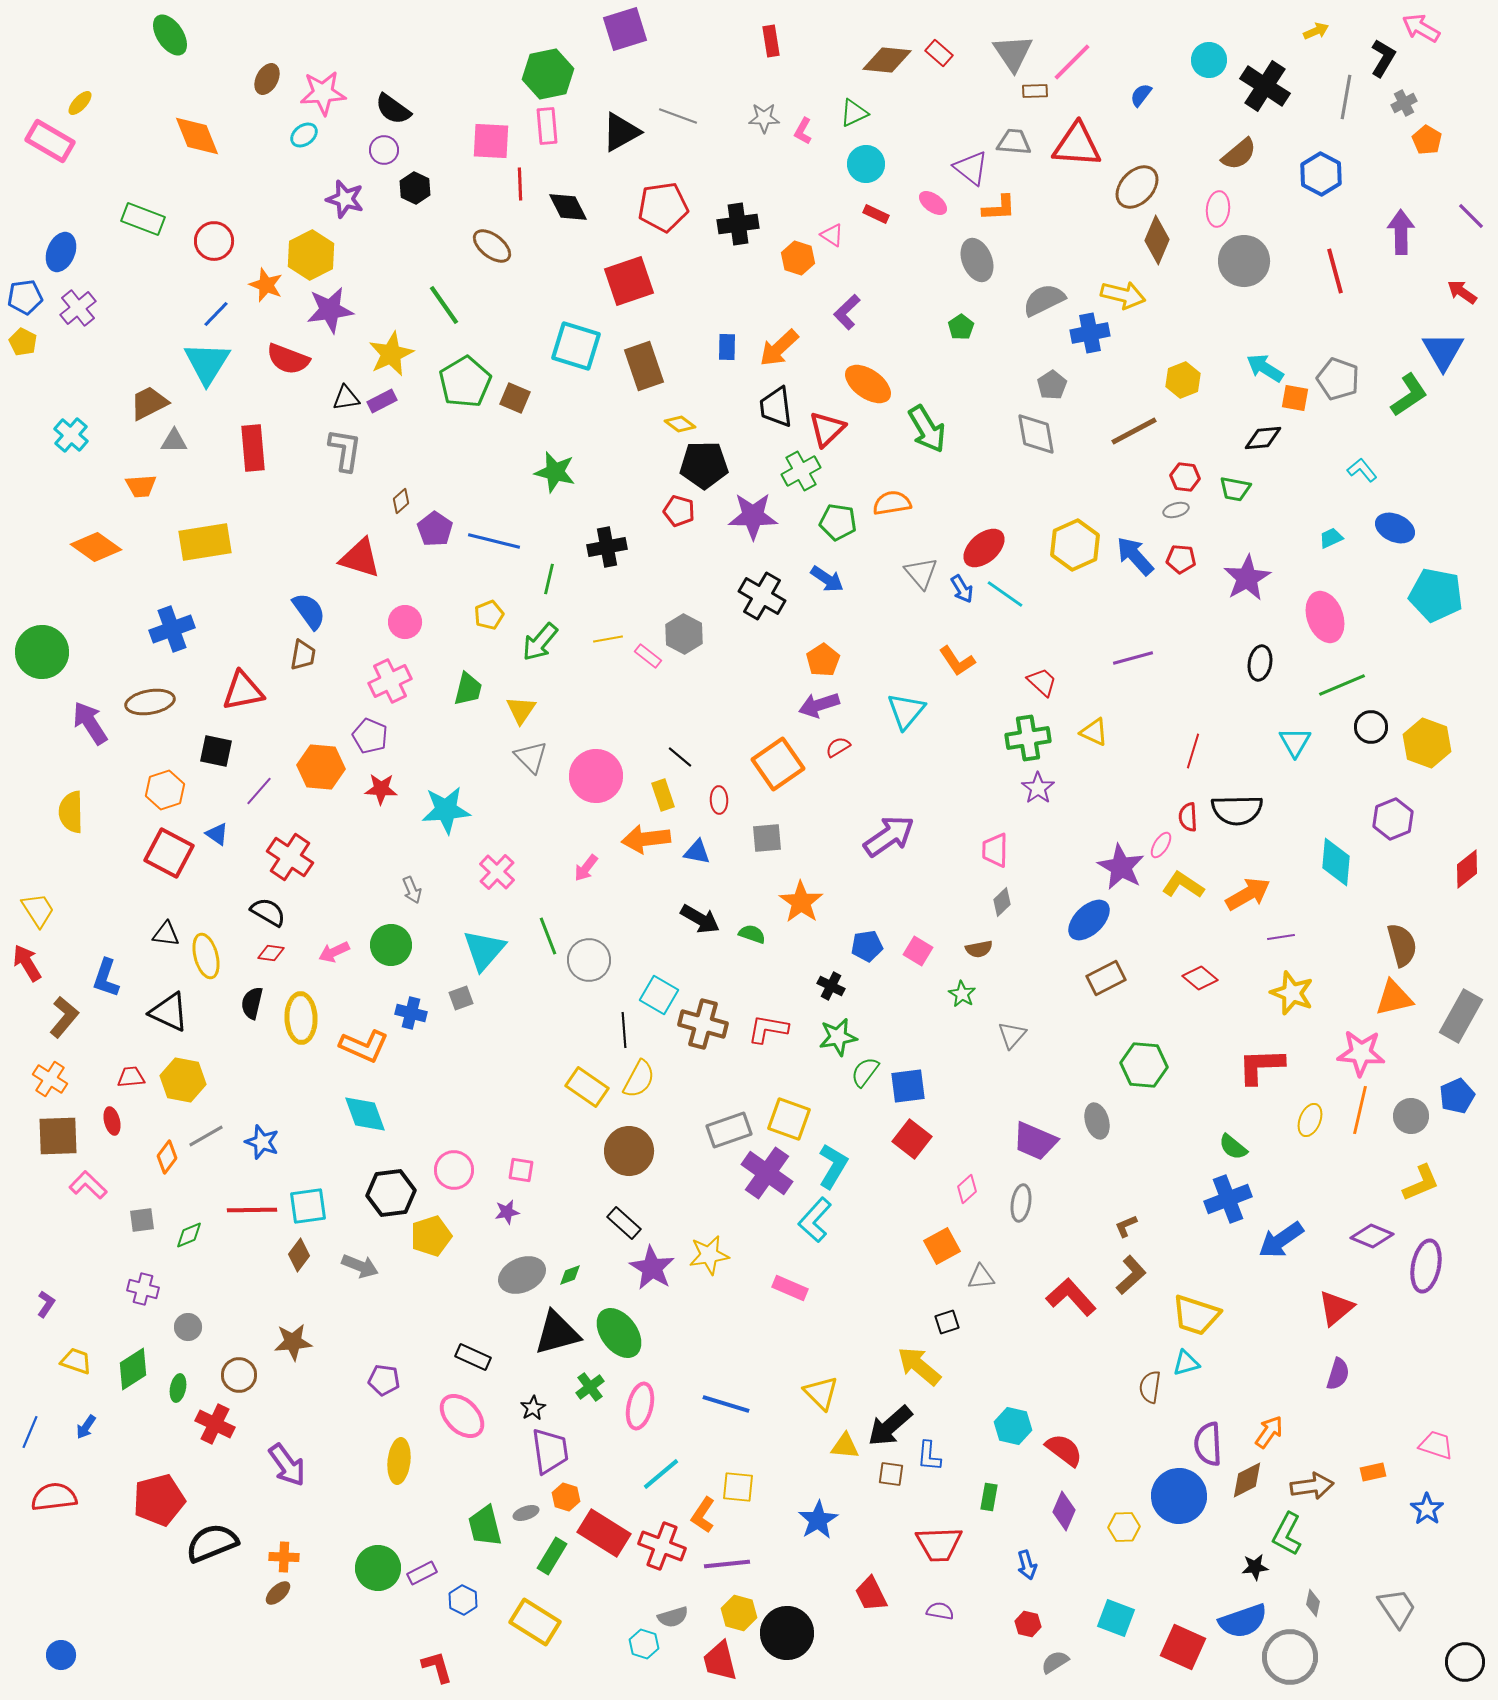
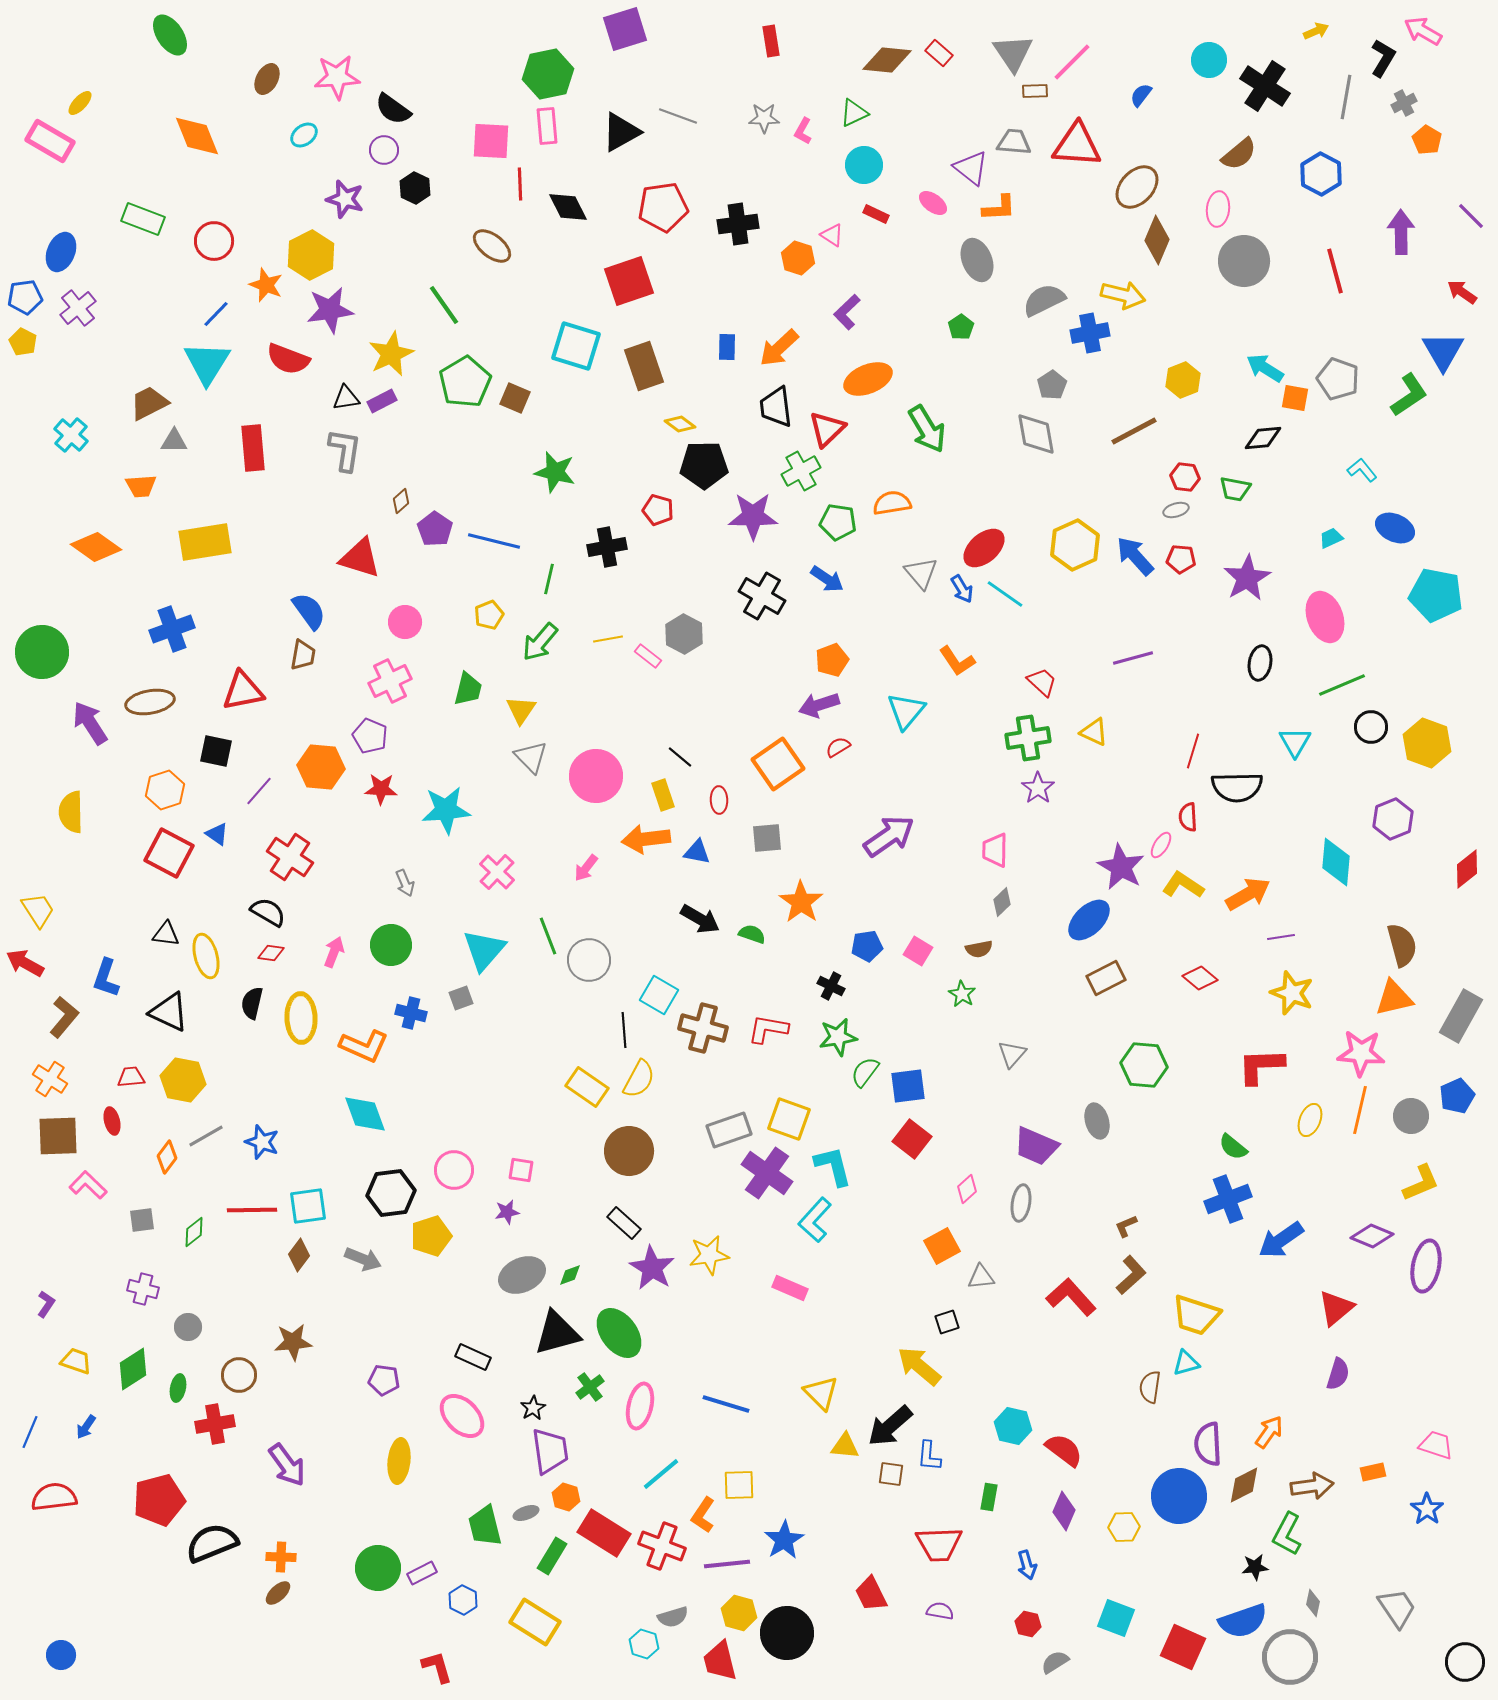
pink arrow at (1421, 28): moved 2 px right, 3 px down
pink star at (323, 93): moved 14 px right, 16 px up
cyan circle at (866, 164): moved 2 px left, 1 px down
orange ellipse at (868, 384): moved 5 px up; rotated 57 degrees counterclockwise
red pentagon at (679, 511): moved 21 px left, 1 px up
orange pentagon at (823, 660): moved 9 px right; rotated 12 degrees clockwise
black semicircle at (1237, 810): moved 23 px up
gray arrow at (412, 890): moved 7 px left, 7 px up
pink arrow at (334, 952): rotated 136 degrees clockwise
red arrow at (27, 963): moved 2 px left; rotated 30 degrees counterclockwise
brown cross at (703, 1024): moved 4 px down
gray triangle at (1012, 1035): moved 19 px down
purple trapezoid at (1035, 1141): moved 1 px right, 5 px down
cyan L-shape at (833, 1166): rotated 45 degrees counterclockwise
green diamond at (189, 1235): moved 5 px right, 3 px up; rotated 16 degrees counterclockwise
gray arrow at (360, 1266): moved 3 px right, 7 px up
red cross at (215, 1424): rotated 36 degrees counterclockwise
brown diamond at (1247, 1480): moved 3 px left, 5 px down
yellow square at (738, 1487): moved 1 px right, 2 px up; rotated 8 degrees counterclockwise
blue star at (818, 1520): moved 34 px left, 20 px down
orange cross at (284, 1557): moved 3 px left
